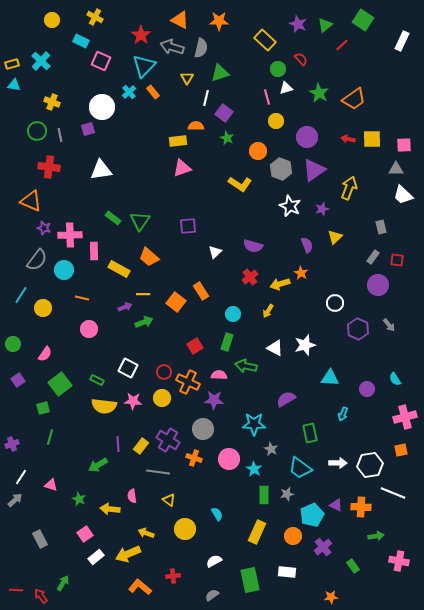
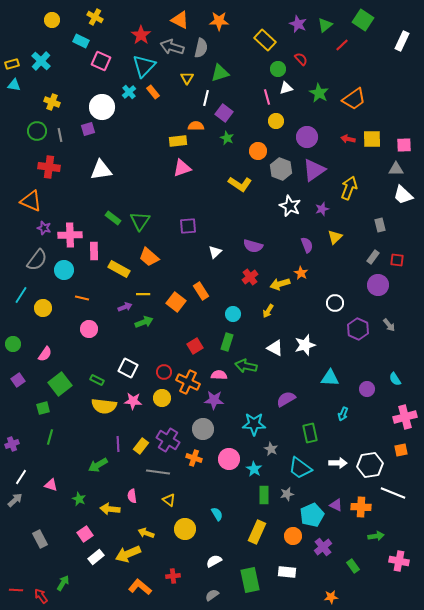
gray rectangle at (381, 227): moved 1 px left, 2 px up
